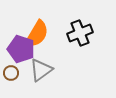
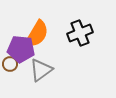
purple pentagon: rotated 12 degrees counterclockwise
brown circle: moved 1 px left, 9 px up
